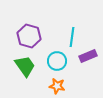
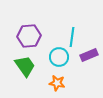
purple hexagon: rotated 20 degrees counterclockwise
purple rectangle: moved 1 px right, 1 px up
cyan circle: moved 2 px right, 4 px up
orange star: moved 3 px up
